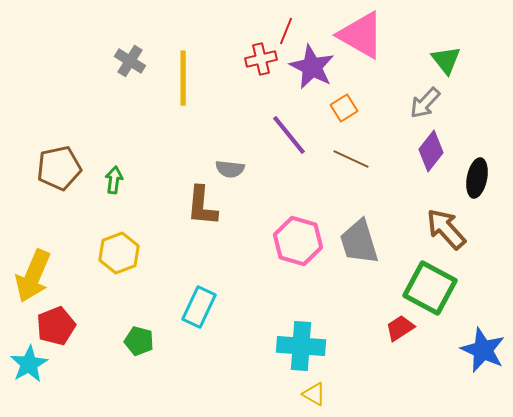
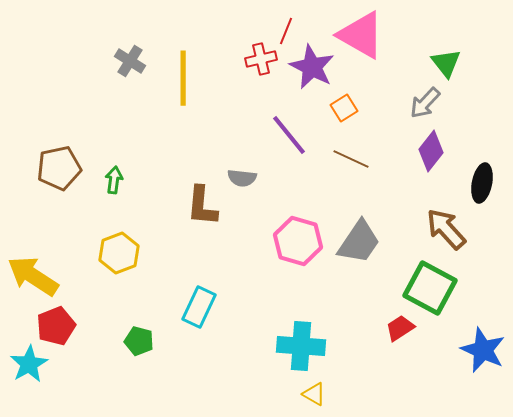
green triangle: moved 3 px down
gray semicircle: moved 12 px right, 9 px down
black ellipse: moved 5 px right, 5 px down
gray trapezoid: rotated 129 degrees counterclockwise
yellow arrow: rotated 100 degrees clockwise
